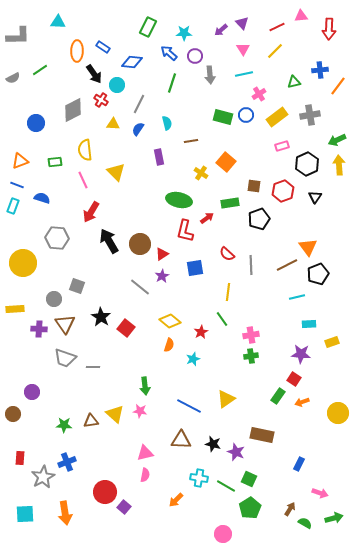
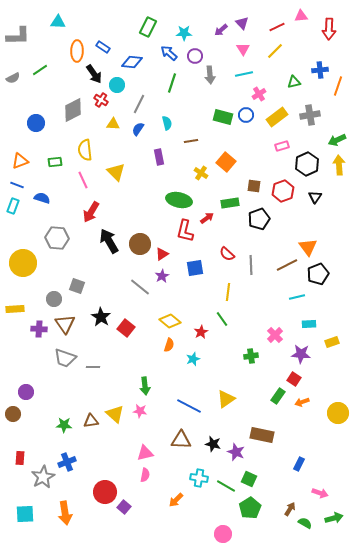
orange line at (338, 86): rotated 18 degrees counterclockwise
pink cross at (251, 335): moved 24 px right; rotated 35 degrees counterclockwise
purple circle at (32, 392): moved 6 px left
